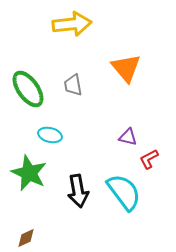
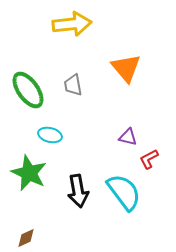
green ellipse: moved 1 px down
